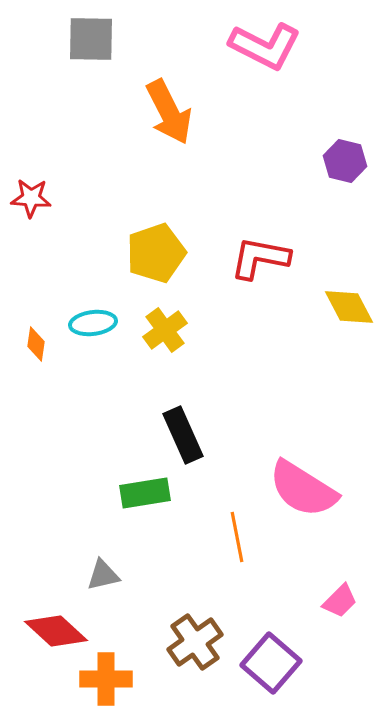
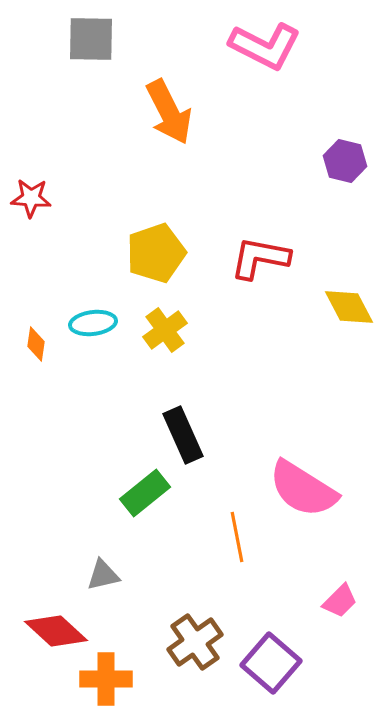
green rectangle: rotated 30 degrees counterclockwise
